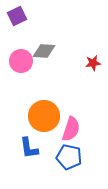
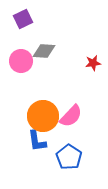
purple square: moved 6 px right, 3 px down
orange circle: moved 1 px left
pink semicircle: moved 13 px up; rotated 25 degrees clockwise
blue L-shape: moved 8 px right, 7 px up
blue pentagon: rotated 20 degrees clockwise
